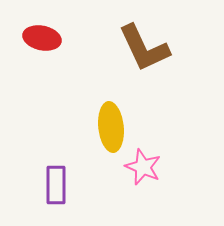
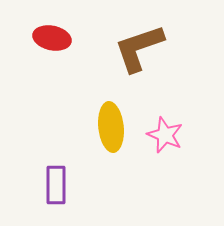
red ellipse: moved 10 px right
brown L-shape: moved 5 px left; rotated 96 degrees clockwise
pink star: moved 22 px right, 32 px up
